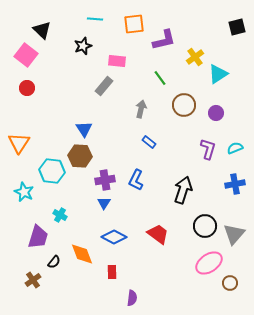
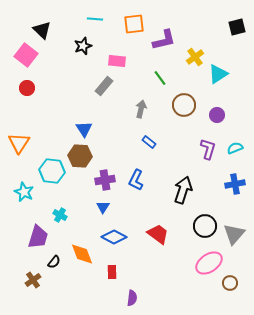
purple circle at (216, 113): moved 1 px right, 2 px down
blue triangle at (104, 203): moved 1 px left, 4 px down
